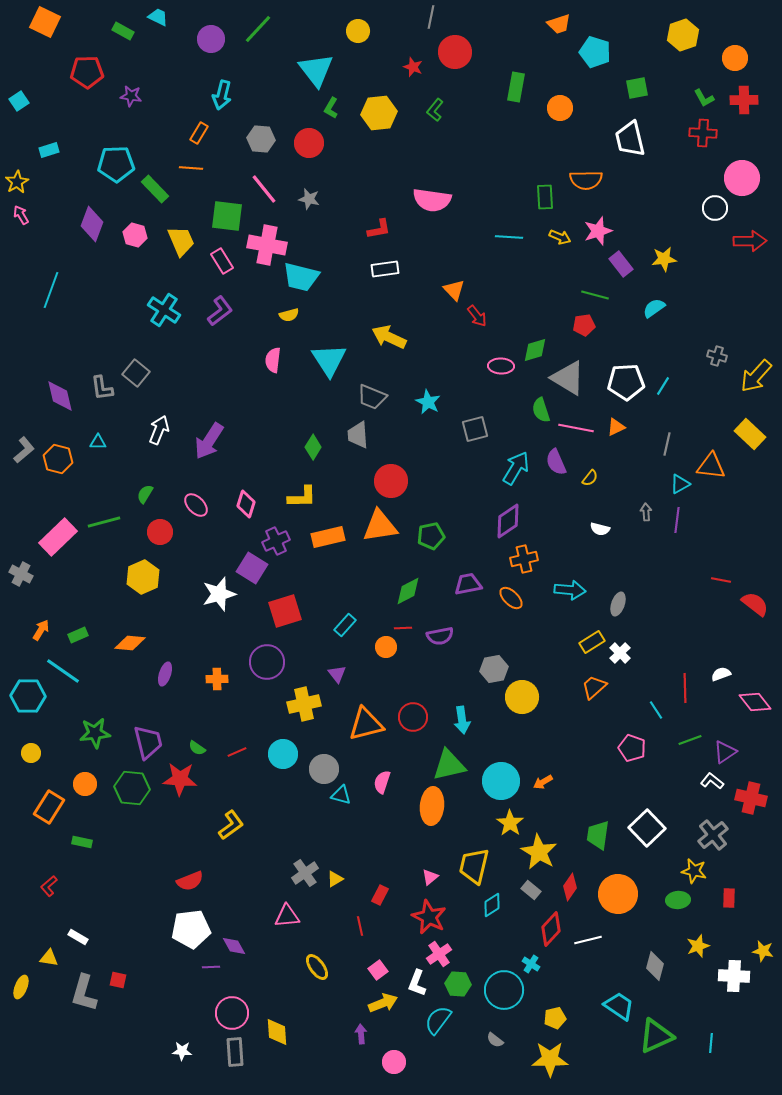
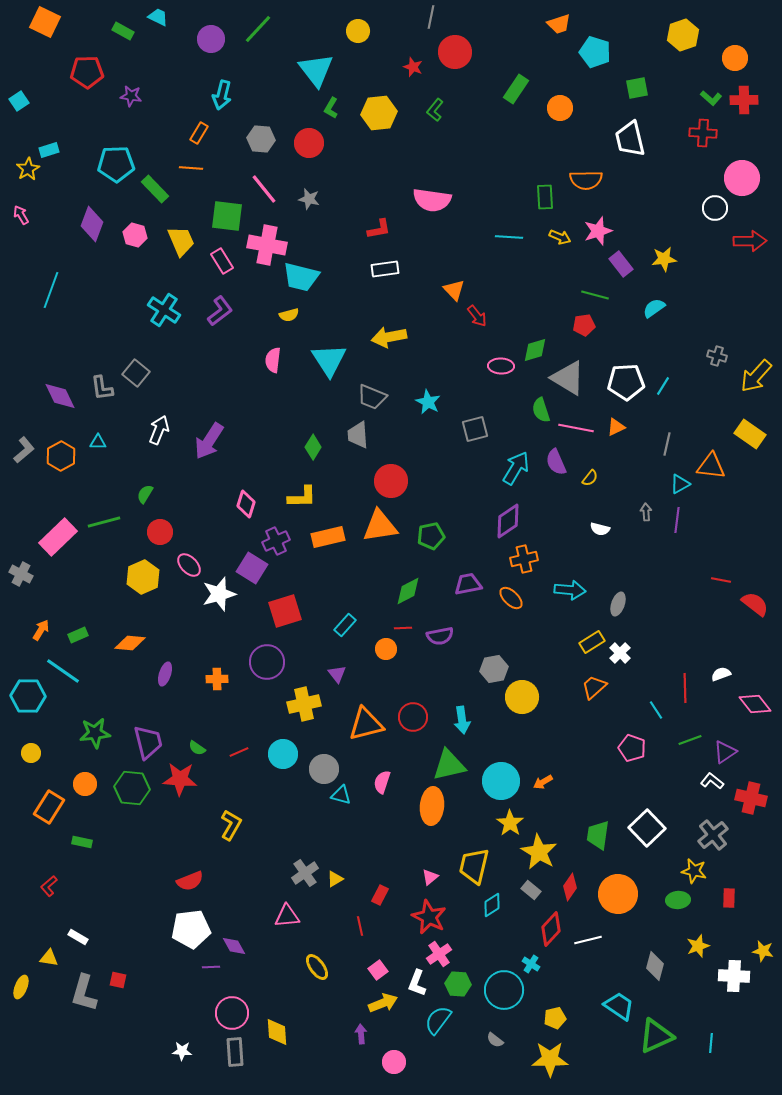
green rectangle at (516, 87): moved 2 px down; rotated 24 degrees clockwise
green L-shape at (704, 98): moved 7 px right; rotated 20 degrees counterclockwise
yellow star at (17, 182): moved 11 px right, 13 px up
yellow arrow at (389, 337): rotated 36 degrees counterclockwise
purple diamond at (60, 396): rotated 12 degrees counterclockwise
yellow rectangle at (750, 434): rotated 8 degrees counterclockwise
orange hexagon at (58, 459): moved 3 px right, 3 px up; rotated 16 degrees clockwise
pink ellipse at (196, 505): moved 7 px left, 60 px down
orange circle at (386, 647): moved 2 px down
pink diamond at (755, 702): moved 2 px down
red line at (237, 752): moved 2 px right
yellow L-shape at (231, 825): rotated 24 degrees counterclockwise
